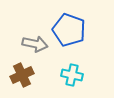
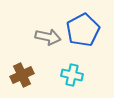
blue pentagon: moved 14 px right; rotated 24 degrees clockwise
gray arrow: moved 13 px right, 7 px up
